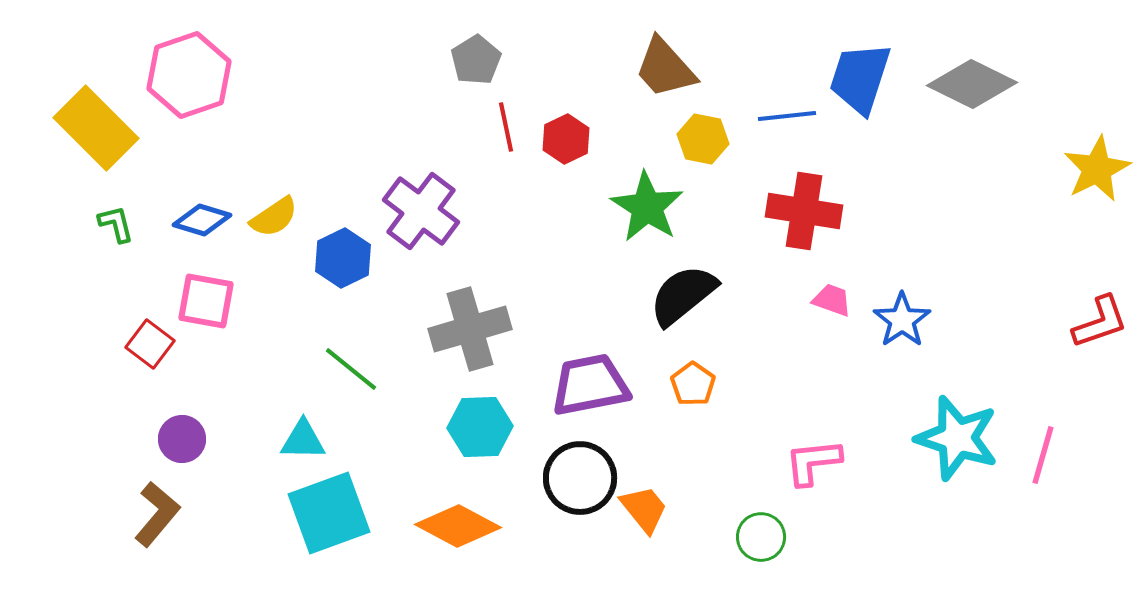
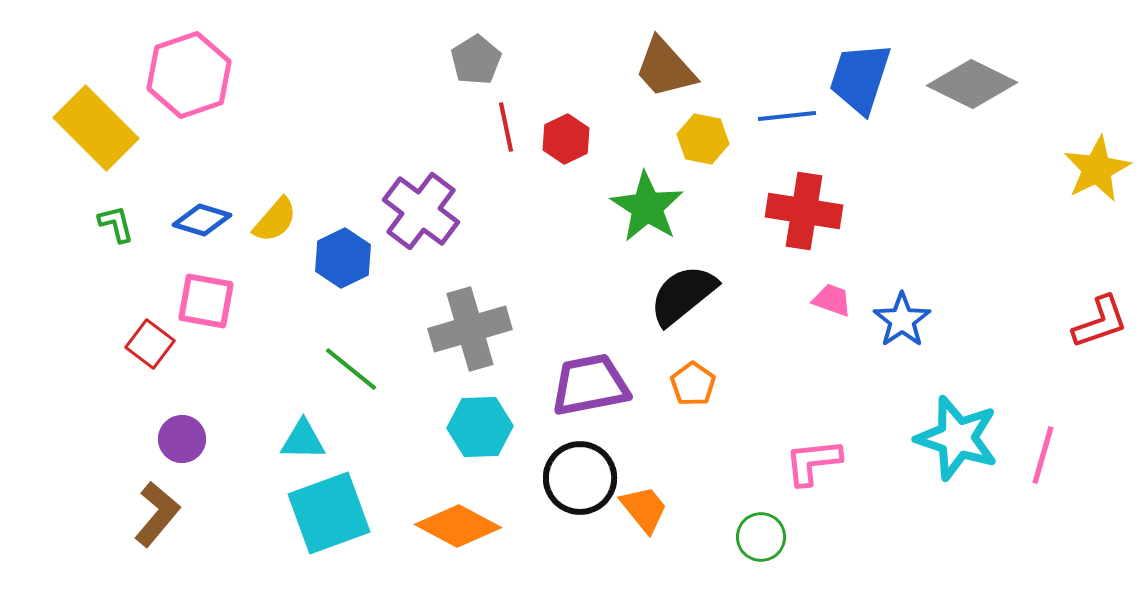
yellow semicircle: moved 1 px right, 3 px down; rotated 15 degrees counterclockwise
